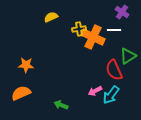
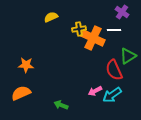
orange cross: moved 1 px down
cyan arrow: moved 1 px right; rotated 18 degrees clockwise
